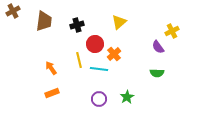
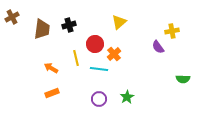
brown cross: moved 1 px left, 6 px down
brown trapezoid: moved 2 px left, 8 px down
black cross: moved 8 px left
yellow cross: rotated 16 degrees clockwise
yellow line: moved 3 px left, 2 px up
orange arrow: rotated 24 degrees counterclockwise
green semicircle: moved 26 px right, 6 px down
